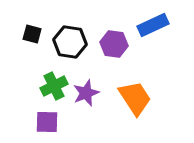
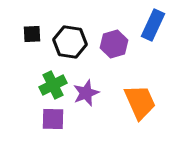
blue rectangle: rotated 40 degrees counterclockwise
black square: rotated 18 degrees counterclockwise
purple hexagon: rotated 24 degrees counterclockwise
green cross: moved 1 px left, 1 px up
orange trapezoid: moved 5 px right, 4 px down; rotated 9 degrees clockwise
purple square: moved 6 px right, 3 px up
